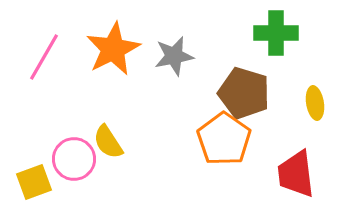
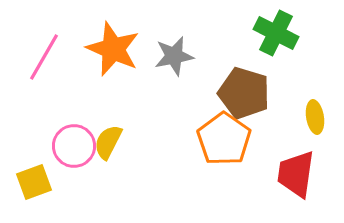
green cross: rotated 27 degrees clockwise
orange star: rotated 22 degrees counterclockwise
yellow ellipse: moved 14 px down
yellow semicircle: rotated 60 degrees clockwise
pink circle: moved 13 px up
red trapezoid: rotated 15 degrees clockwise
